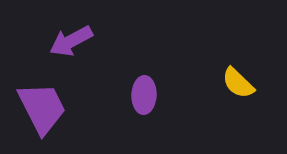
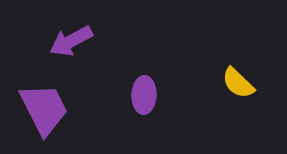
purple trapezoid: moved 2 px right, 1 px down
